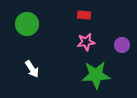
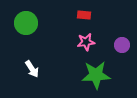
green circle: moved 1 px left, 1 px up
